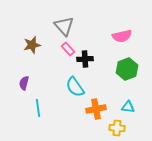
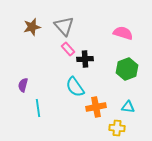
pink semicircle: moved 1 px right, 3 px up; rotated 150 degrees counterclockwise
brown star: moved 18 px up
purple semicircle: moved 1 px left, 2 px down
orange cross: moved 2 px up
